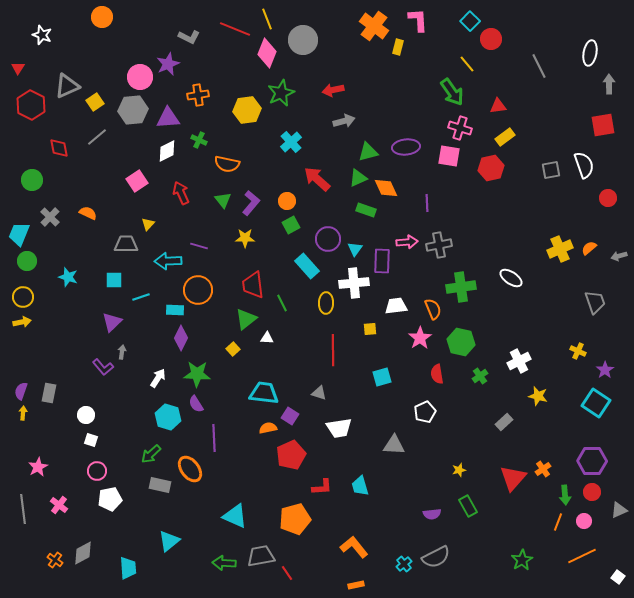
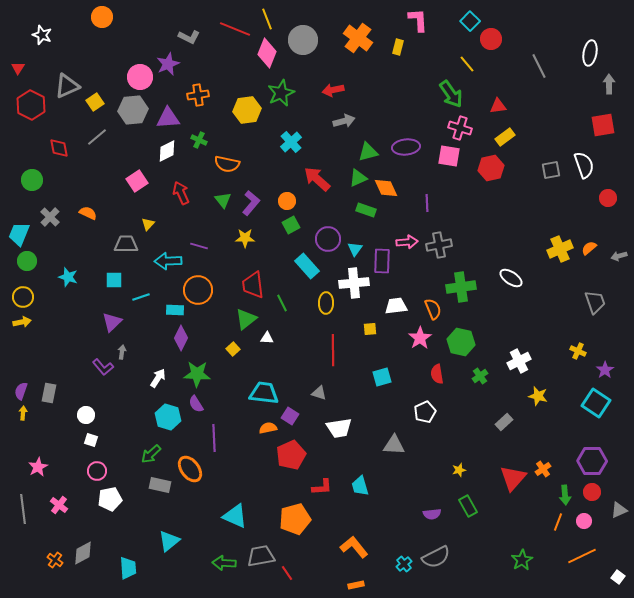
orange cross at (374, 26): moved 16 px left, 12 px down
green arrow at (452, 92): moved 1 px left, 2 px down
